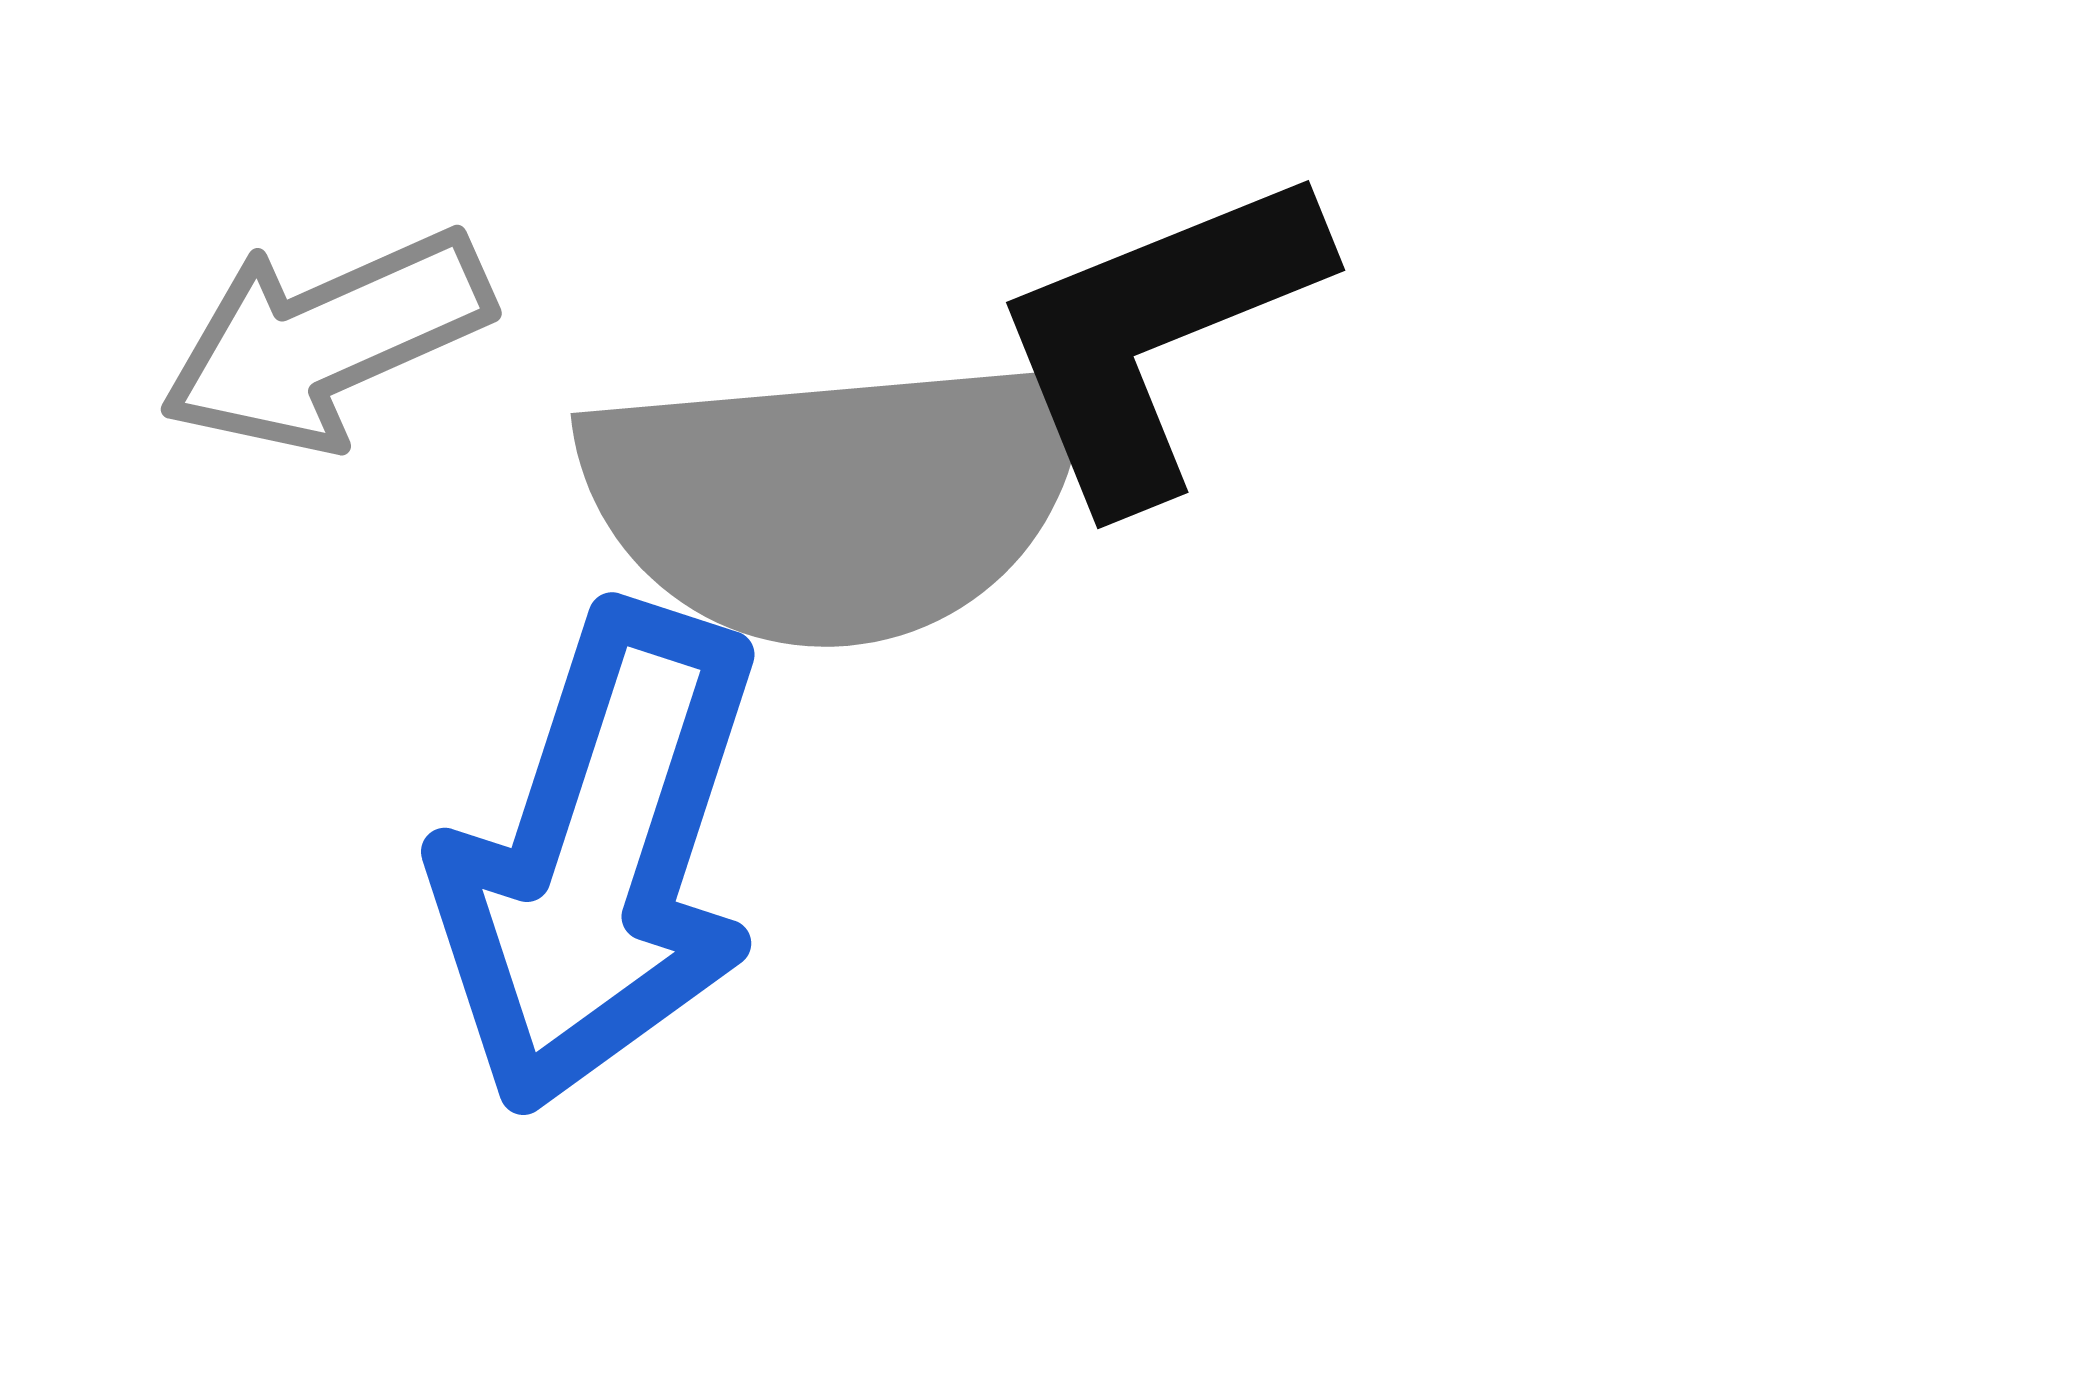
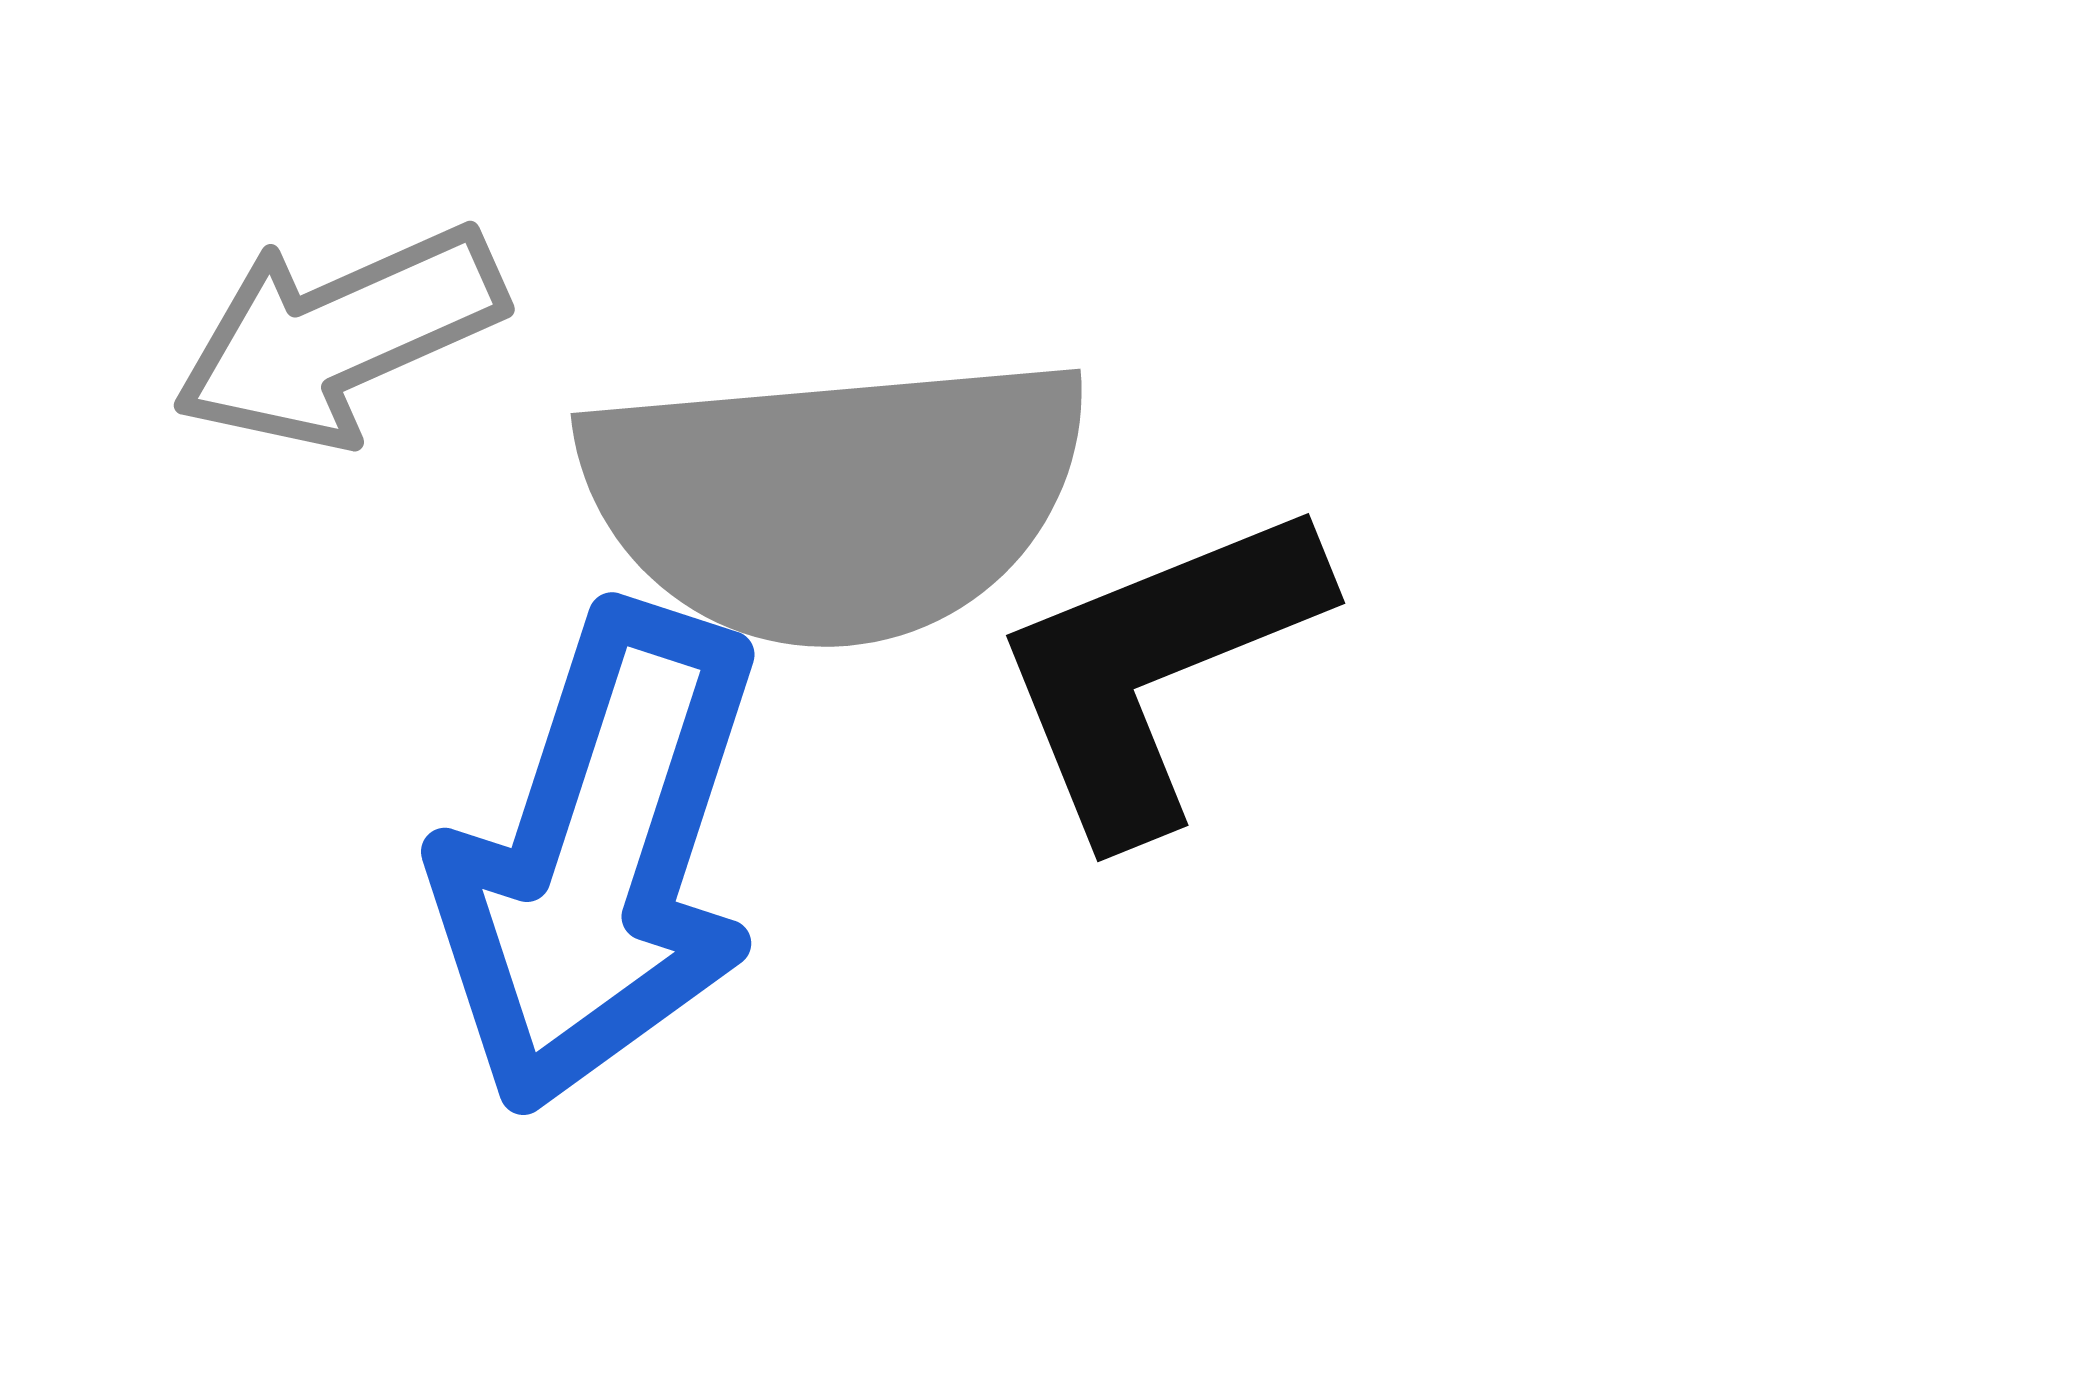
black L-shape: moved 333 px down
gray arrow: moved 13 px right, 4 px up
